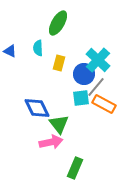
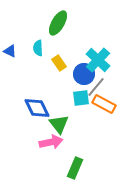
yellow rectangle: rotated 49 degrees counterclockwise
